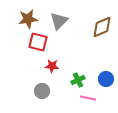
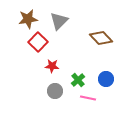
brown diamond: moved 1 px left, 11 px down; rotated 70 degrees clockwise
red square: rotated 30 degrees clockwise
green cross: rotated 16 degrees counterclockwise
gray circle: moved 13 px right
